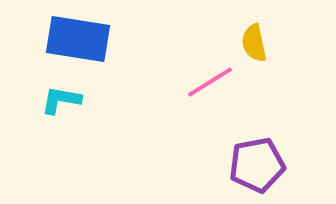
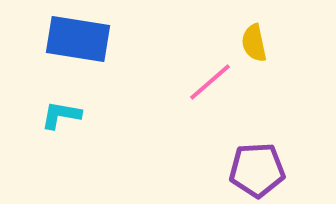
pink line: rotated 9 degrees counterclockwise
cyan L-shape: moved 15 px down
purple pentagon: moved 5 px down; rotated 8 degrees clockwise
